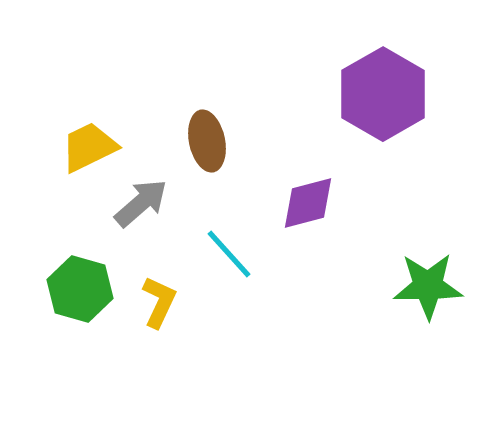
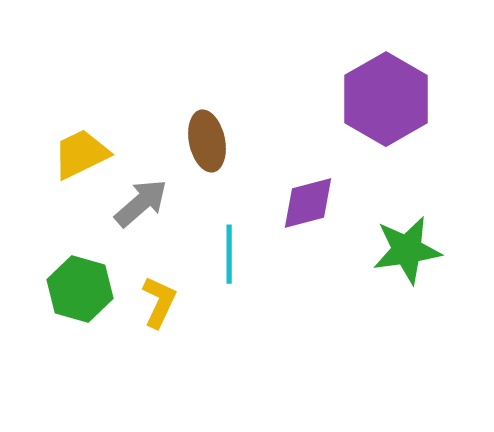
purple hexagon: moved 3 px right, 5 px down
yellow trapezoid: moved 8 px left, 7 px down
cyan line: rotated 42 degrees clockwise
green star: moved 21 px left, 36 px up; rotated 8 degrees counterclockwise
